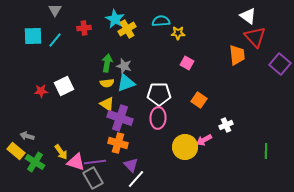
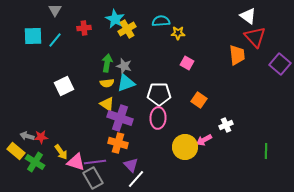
red star: moved 46 px down
